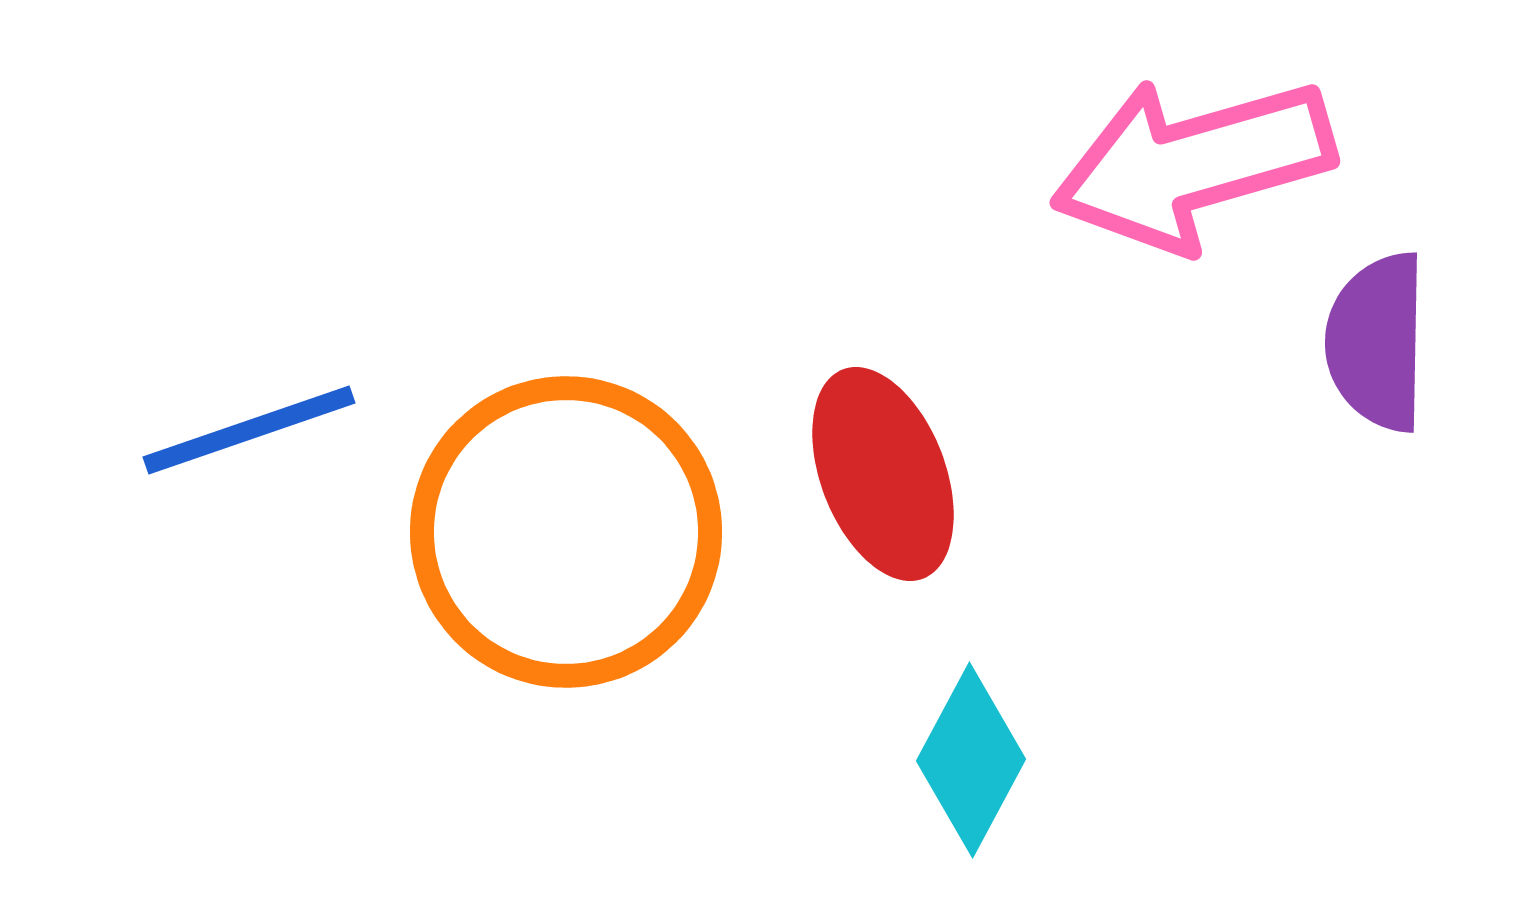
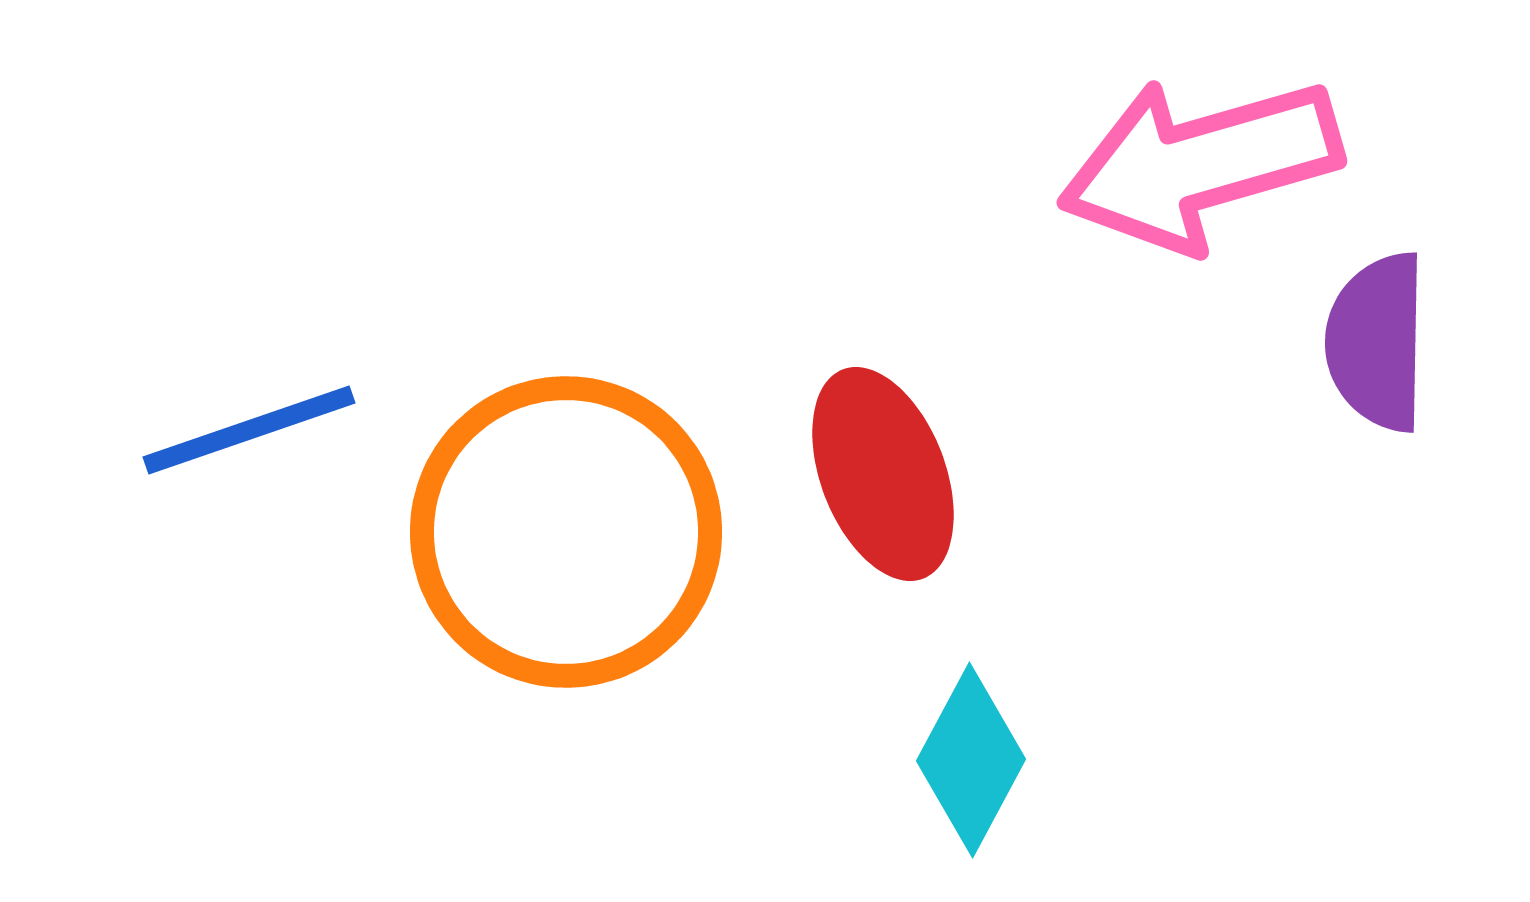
pink arrow: moved 7 px right
